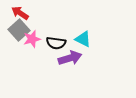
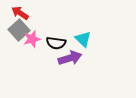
cyan triangle: rotated 18 degrees clockwise
